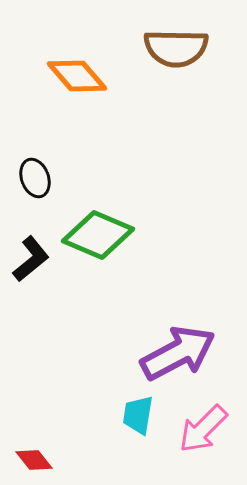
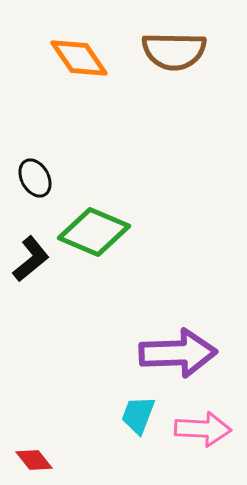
brown semicircle: moved 2 px left, 3 px down
orange diamond: moved 2 px right, 18 px up; rotated 6 degrees clockwise
black ellipse: rotated 9 degrees counterclockwise
green diamond: moved 4 px left, 3 px up
purple arrow: rotated 26 degrees clockwise
cyan trapezoid: rotated 12 degrees clockwise
pink arrow: rotated 132 degrees counterclockwise
